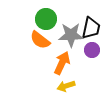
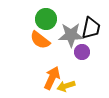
purple circle: moved 10 px left, 2 px down
orange arrow: moved 10 px left, 15 px down
